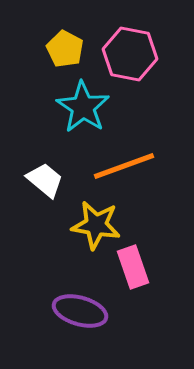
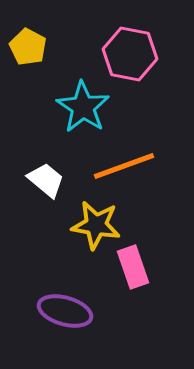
yellow pentagon: moved 37 px left, 2 px up
white trapezoid: moved 1 px right
purple ellipse: moved 15 px left
